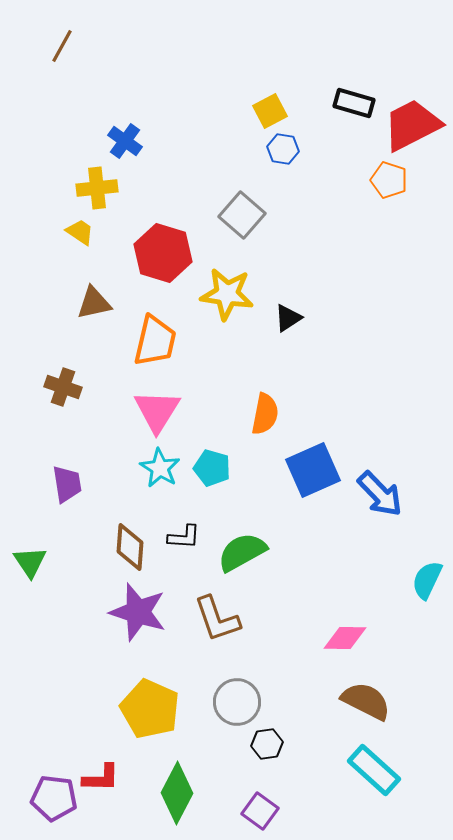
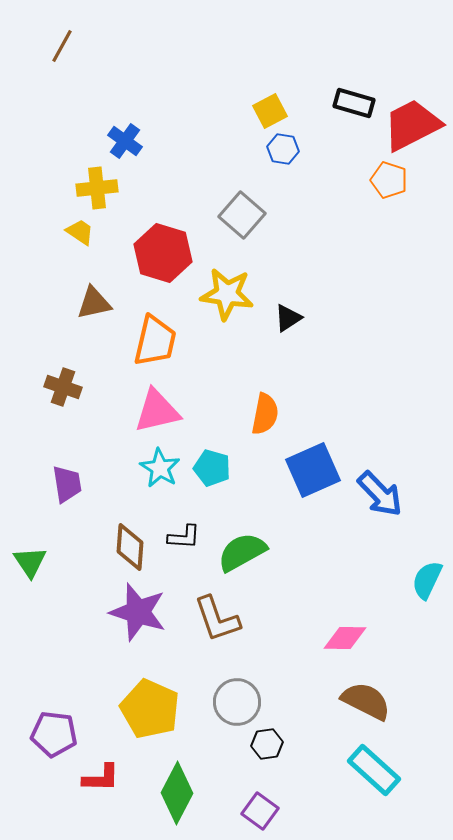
pink triangle: rotated 45 degrees clockwise
purple pentagon: moved 64 px up
